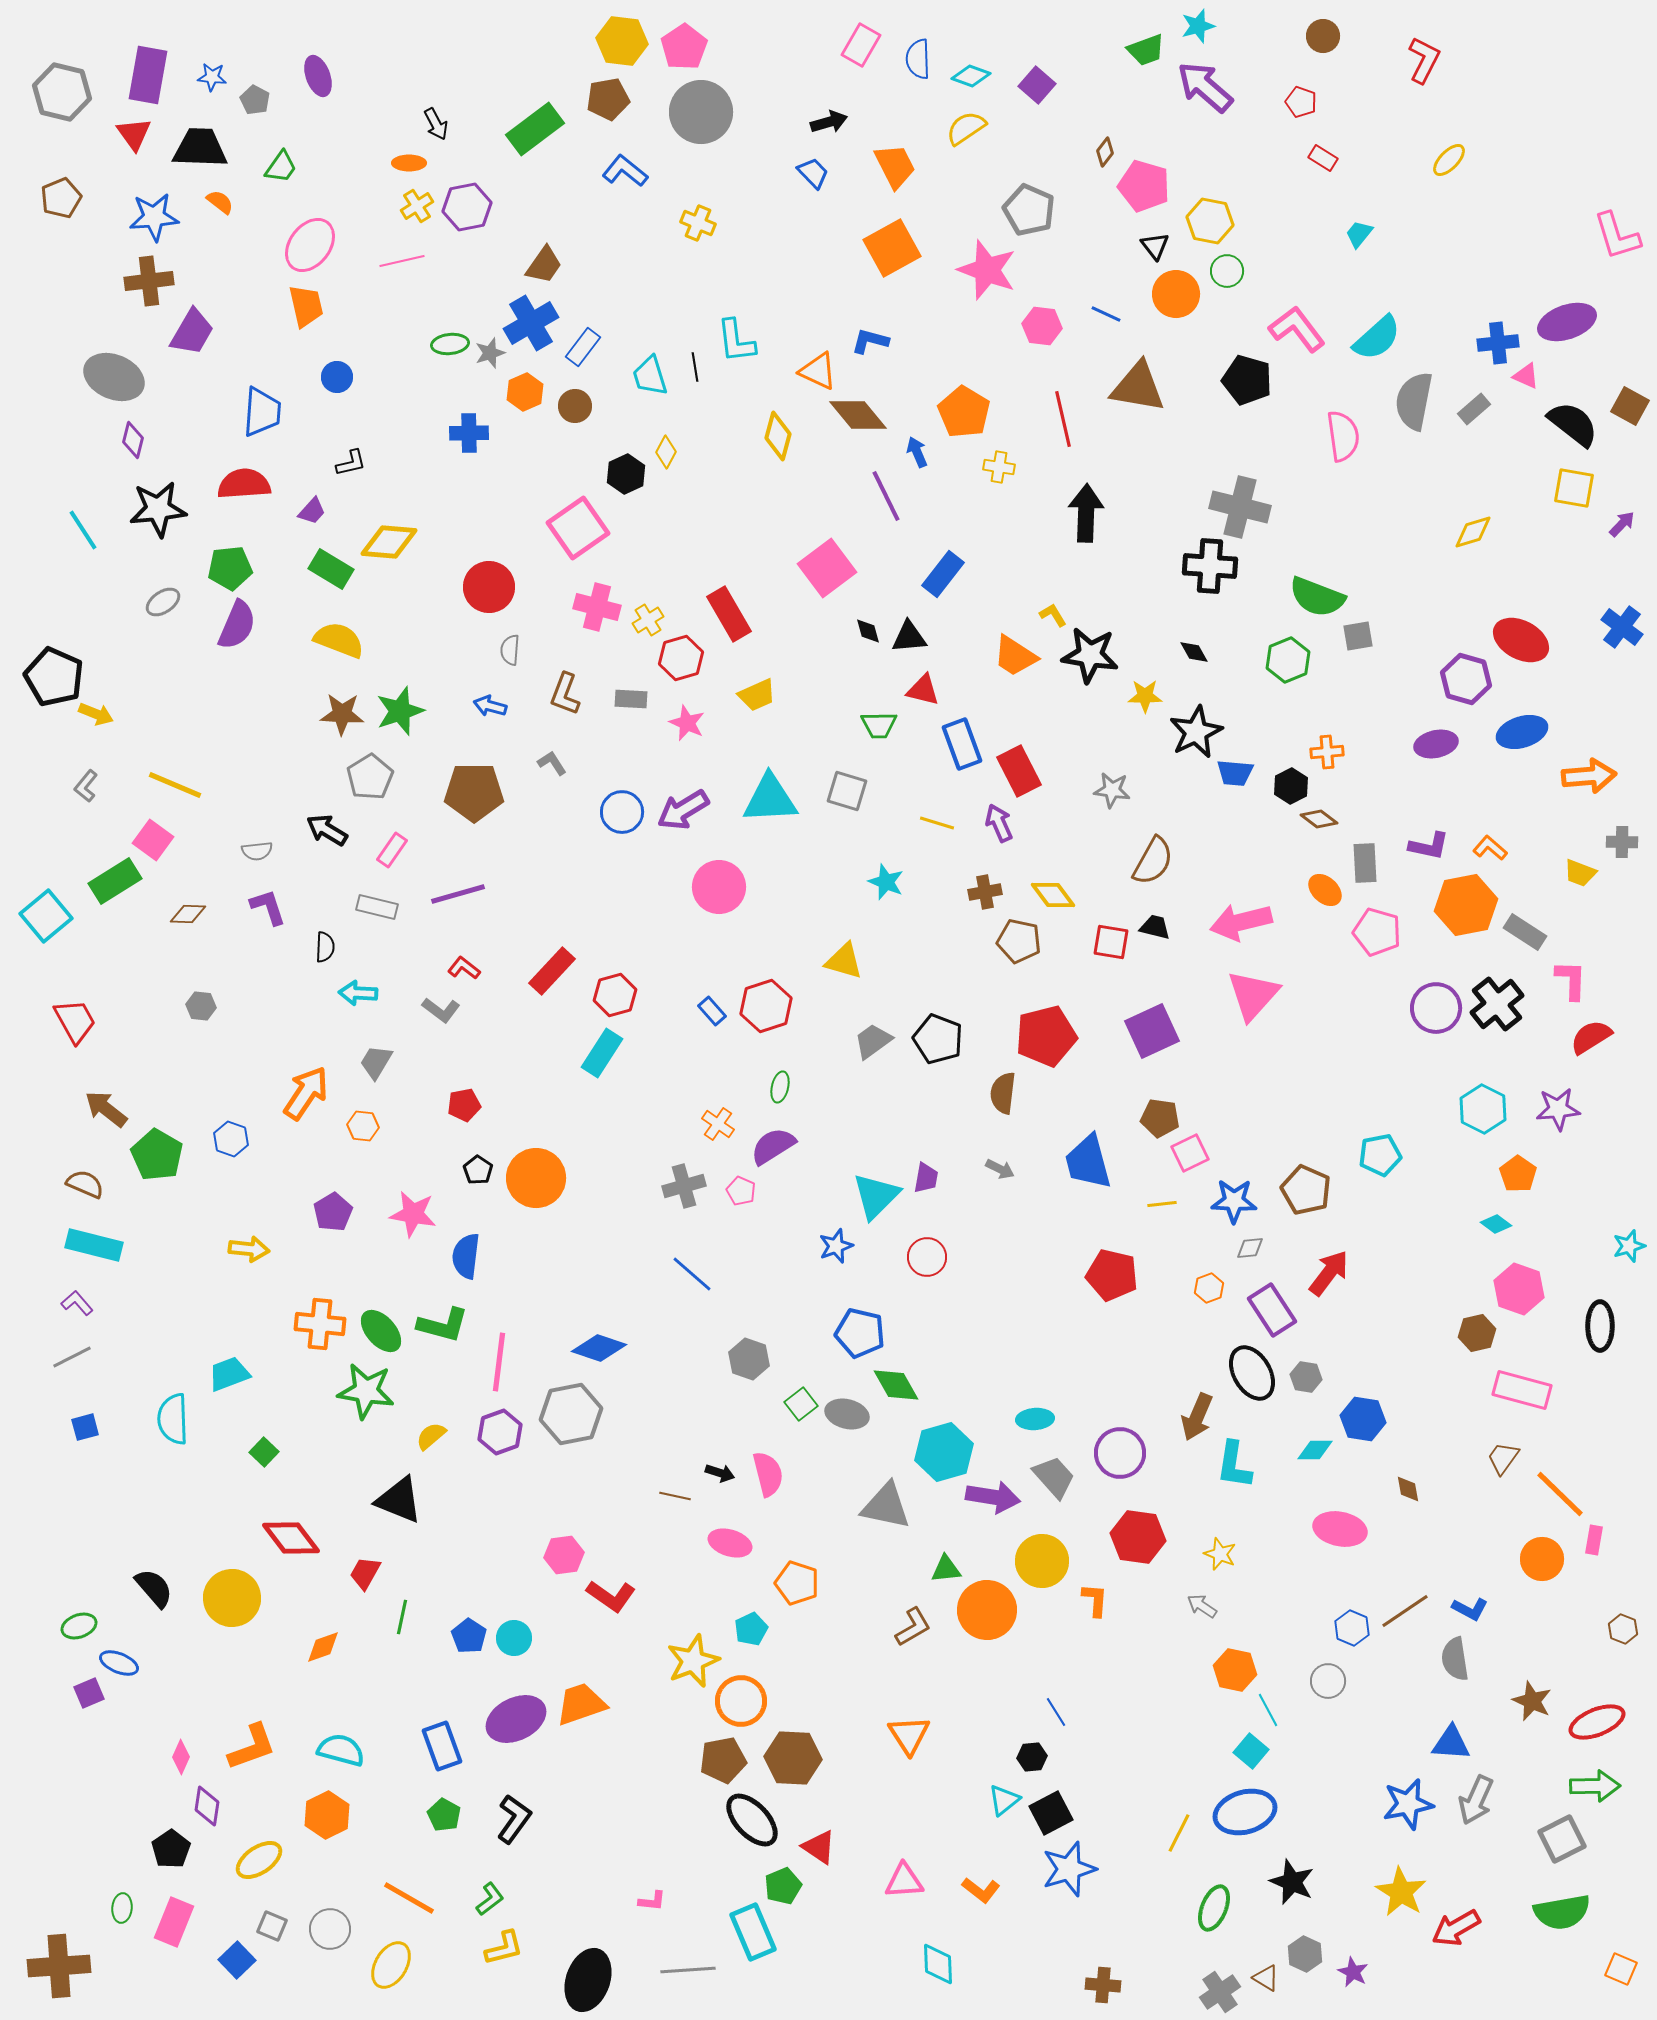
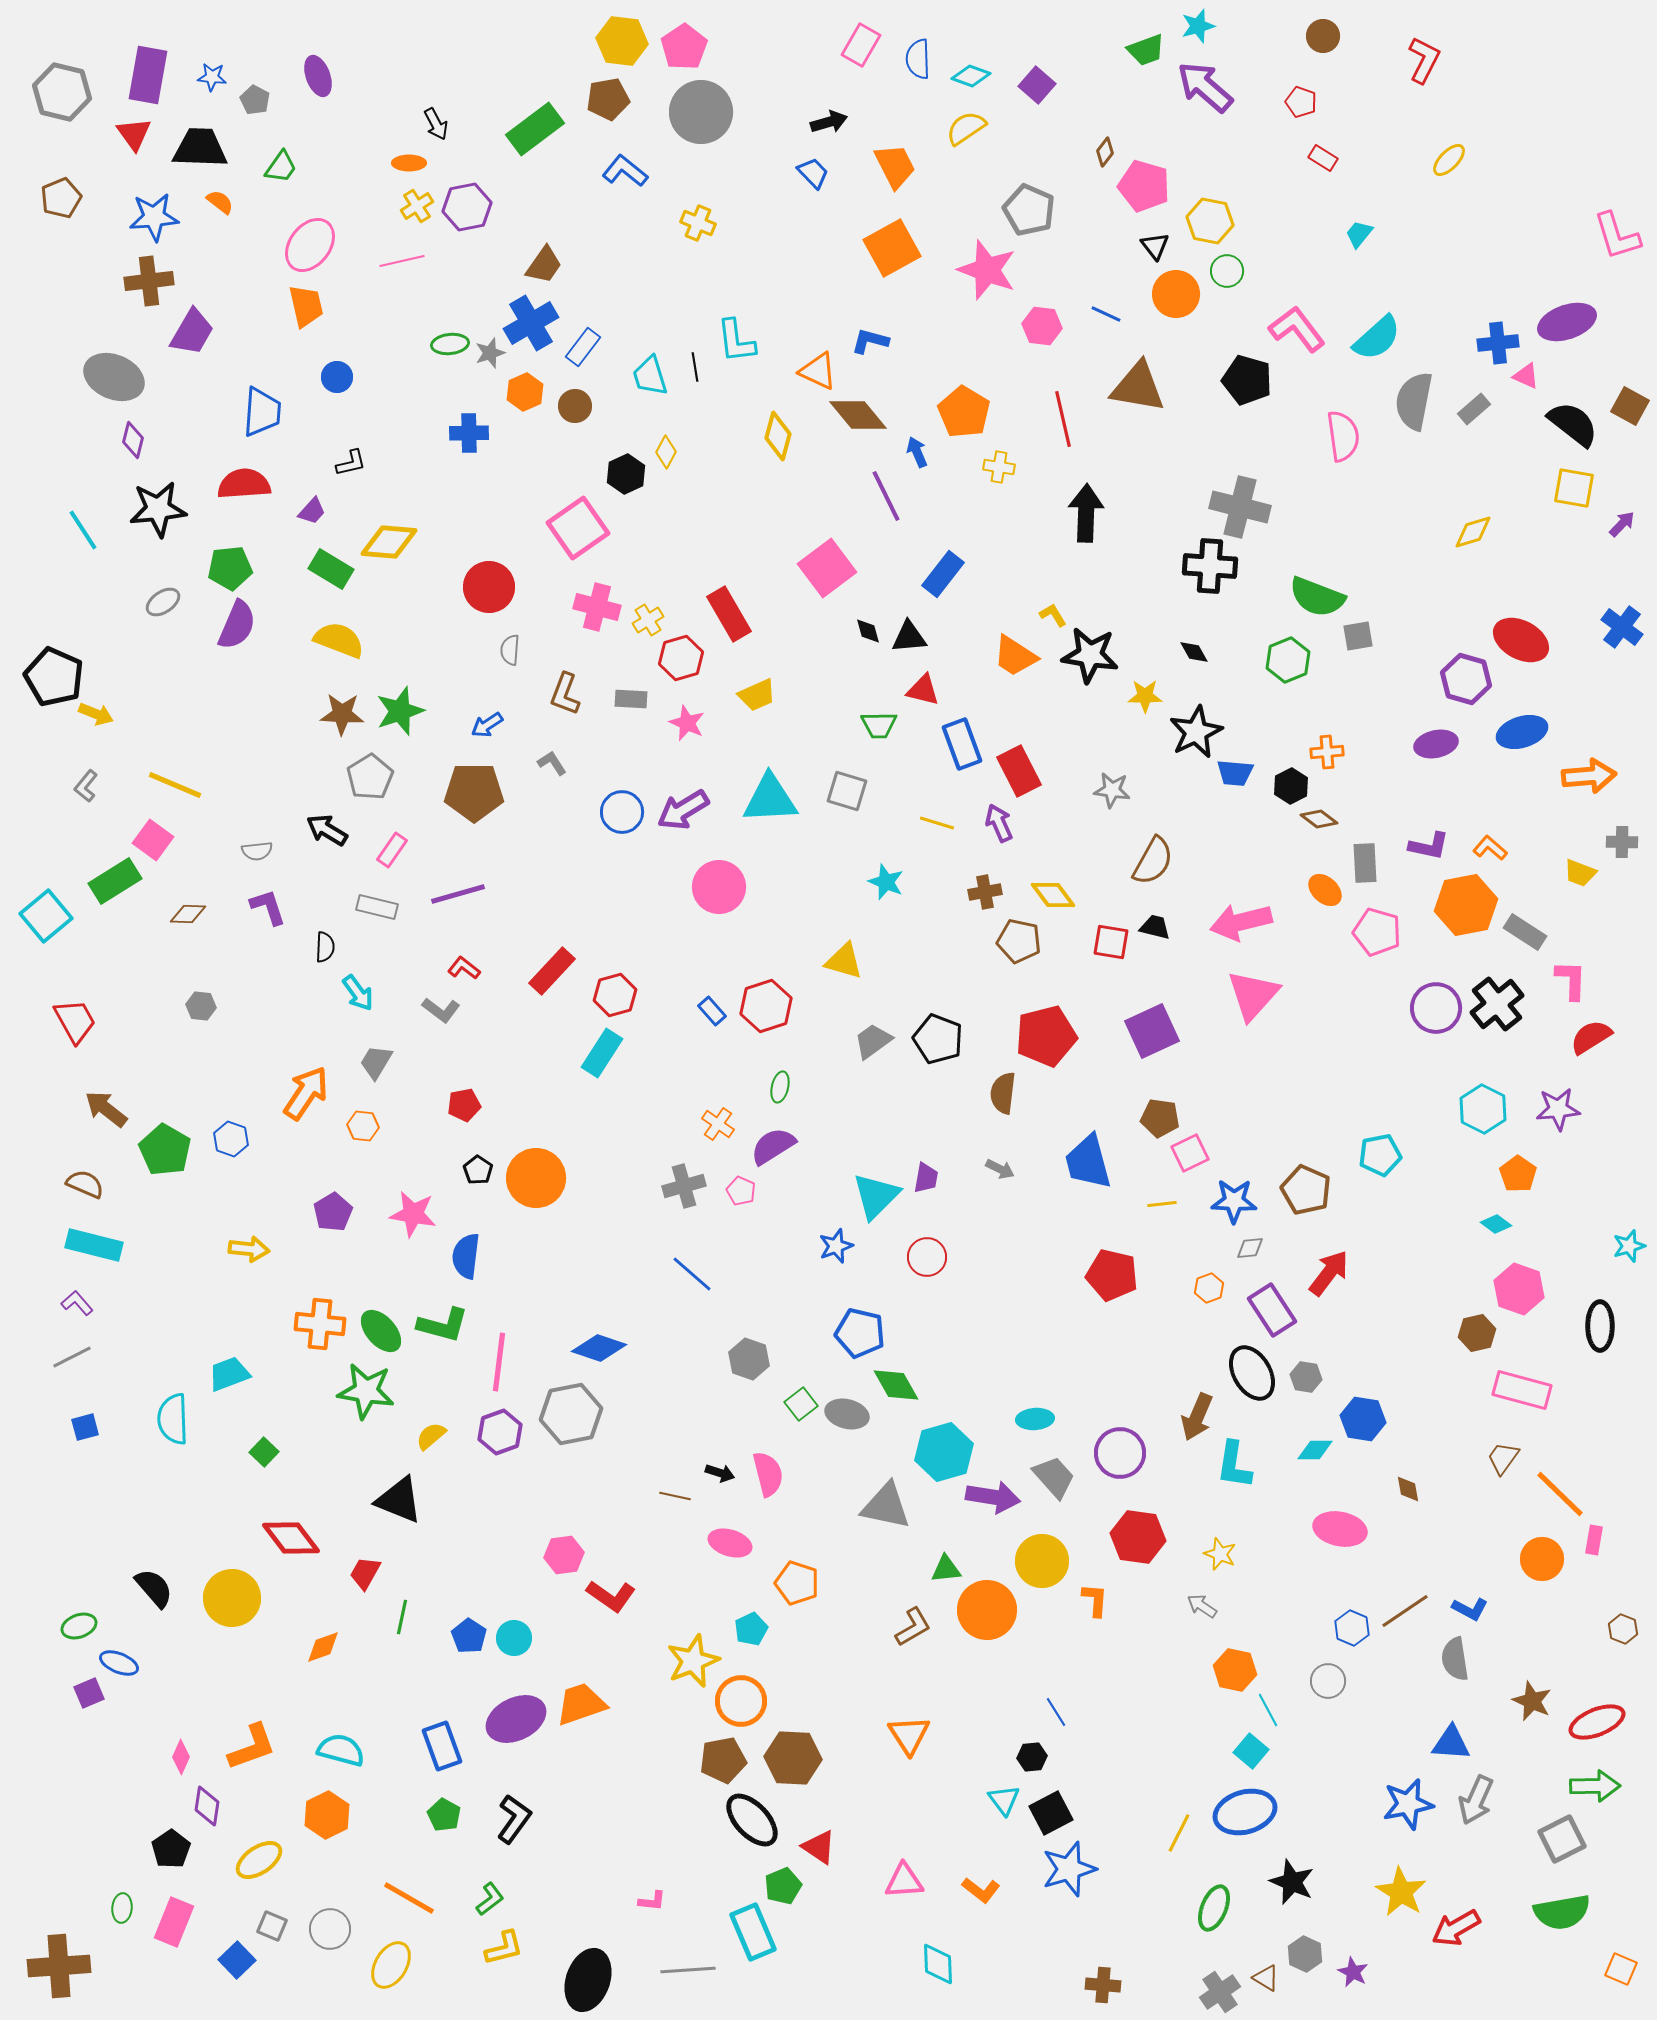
blue arrow at (490, 706): moved 3 px left, 19 px down; rotated 48 degrees counterclockwise
cyan arrow at (358, 993): rotated 129 degrees counterclockwise
green pentagon at (157, 1155): moved 8 px right, 5 px up
cyan triangle at (1004, 1800): rotated 28 degrees counterclockwise
